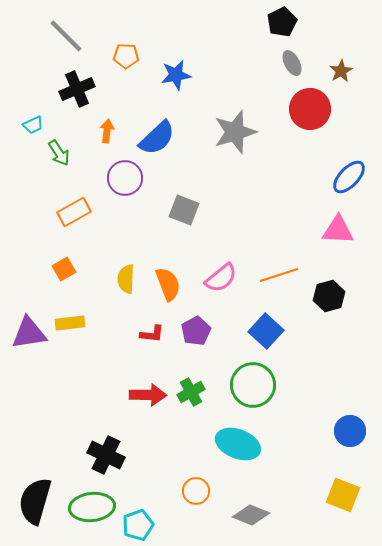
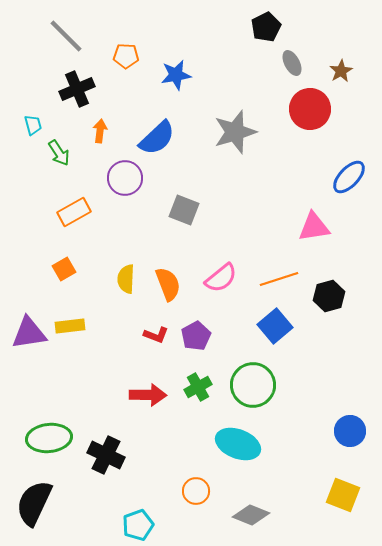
black pentagon at (282, 22): moved 16 px left, 5 px down
cyan trapezoid at (33, 125): rotated 80 degrees counterclockwise
orange arrow at (107, 131): moved 7 px left
pink triangle at (338, 230): moved 24 px left, 3 px up; rotated 12 degrees counterclockwise
orange line at (279, 275): moved 4 px down
yellow rectangle at (70, 323): moved 3 px down
purple pentagon at (196, 331): moved 5 px down
blue square at (266, 331): moved 9 px right, 5 px up; rotated 8 degrees clockwise
red L-shape at (152, 334): moved 4 px right, 1 px down; rotated 15 degrees clockwise
green cross at (191, 392): moved 7 px right, 5 px up
black semicircle at (35, 501): moved 1 px left, 2 px down; rotated 9 degrees clockwise
green ellipse at (92, 507): moved 43 px left, 69 px up
